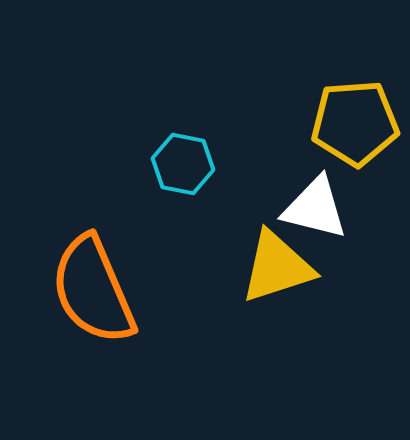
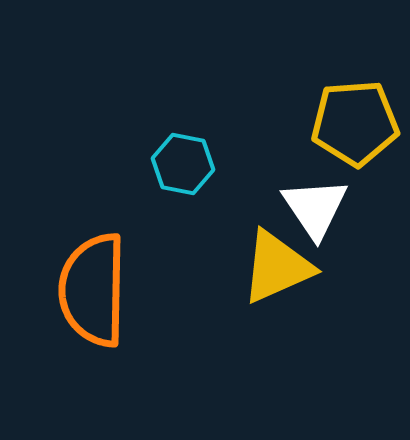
white triangle: rotated 42 degrees clockwise
yellow triangle: rotated 6 degrees counterclockwise
orange semicircle: rotated 24 degrees clockwise
